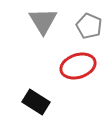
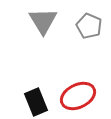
red ellipse: moved 30 px down; rotated 8 degrees counterclockwise
black rectangle: rotated 36 degrees clockwise
